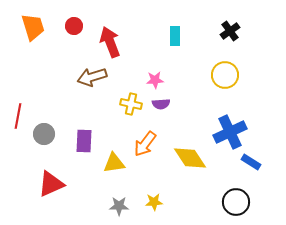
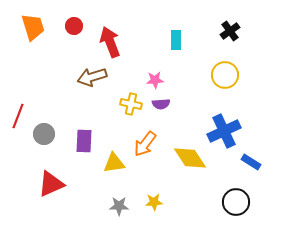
cyan rectangle: moved 1 px right, 4 px down
red line: rotated 10 degrees clockwise
blue cross: moved 6 px left, 1 px up
